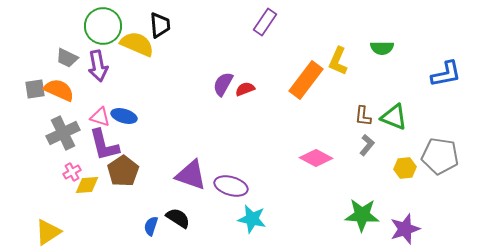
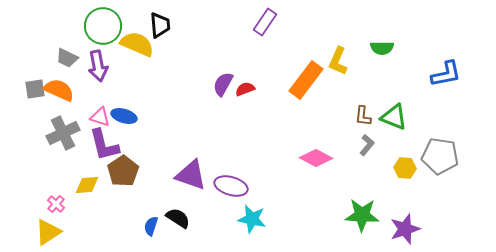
yellow hexagon: rotated 10 degrees clockwise
pink cross: moved 16 px left, 32 px down; rotated 18 degrees counterclockwise
